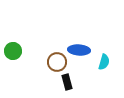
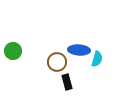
cyan semicircle: moved 7 px left, 3 px up
